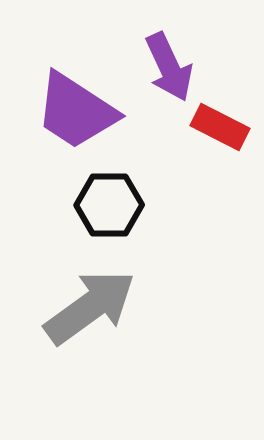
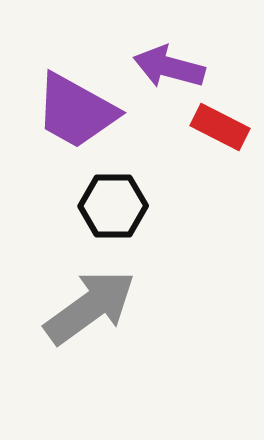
purple arrow: rotated 130 degrees clockwise
purple trapezoid: rotated 4 degrees counterclockwise
black hexagon: moved 4 px right, 1 px down
